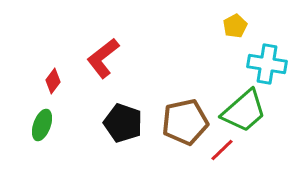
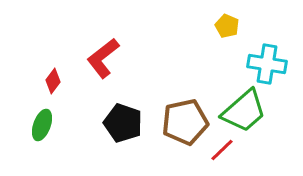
yellow pentagon: moved 8 px left; rotated 20 degrees counterclockwise
